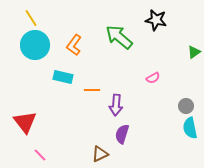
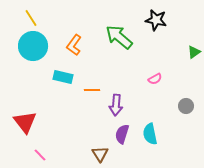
cyan circle: moved 2 px left, 1 px down
pink semicircle: moved 2 px right, 1 px down
cyan semicircle: moved 40 px left, 6 px down
brown triangle: rotated 36 degrees counterclockwise
